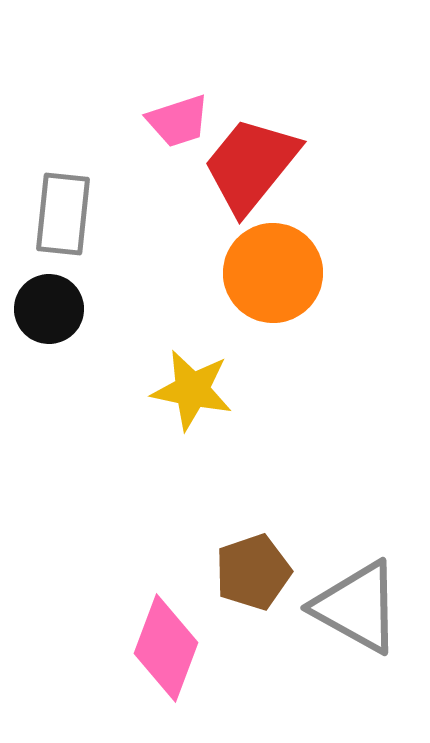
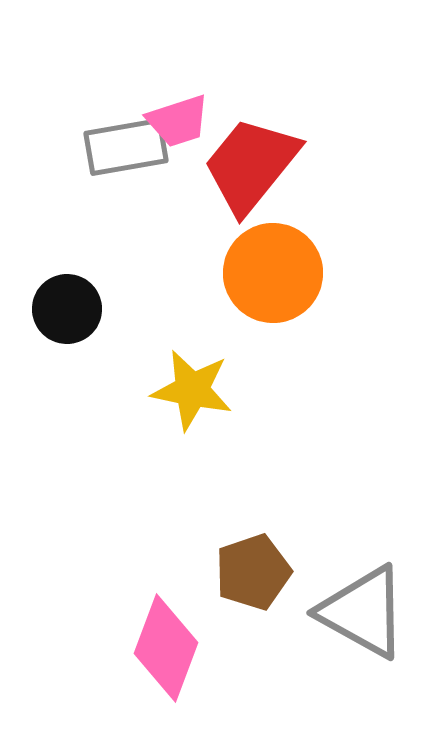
gray rectangle: moved 63 px right, 67 px up; rotated 74 degrees clockwise
black circle: moved 18 px right
gray triangle: moved 6 px right, 5 px down
